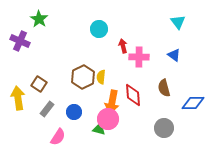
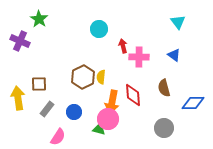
brown square: rotated 35 degrees counterclockwise
